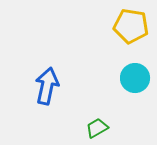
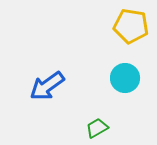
cyan circle: moved 10 px left
blue arrow: rotated 138 degrees counterclockwise
